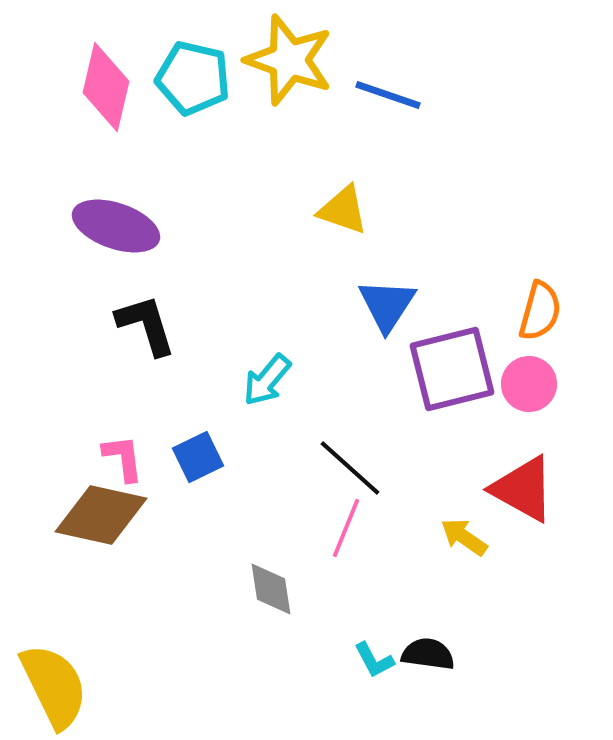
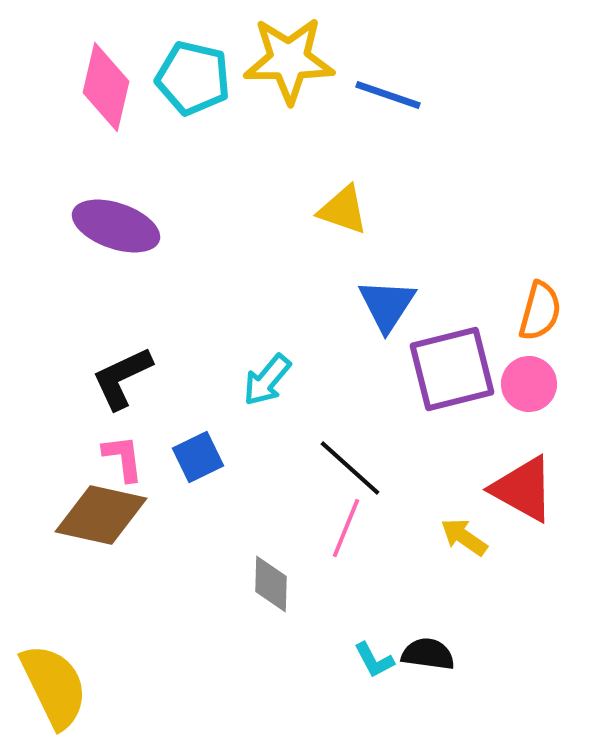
yellow star: rotated 20 degrees counterclockwise
black L-shape: moved 24 px left, 53 px down; rotated 98 degrees counterclockwise
gray diamond: moved 5 px up; rotated 10 degrees clockwise
